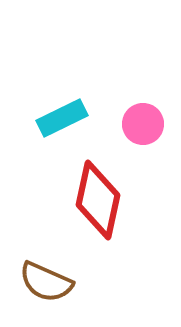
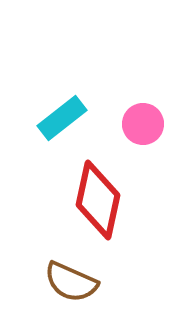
cyan rectangle: rotated 12 degrees counterclockwise
brown semicircle: moved 25 px right
